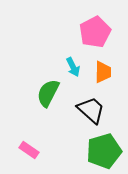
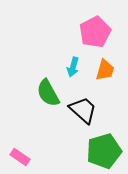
cyan arrow: rotated 42 degrees clockwise
orange trapezoid: moved 2 px right, 2 px up; rotated 15 degrees clockwise
green semicircle: rotated 56 degrees counterclockwise
black trapezoid: moved 8 px left
pink rectangle: moved 9 px left, 7 px down
